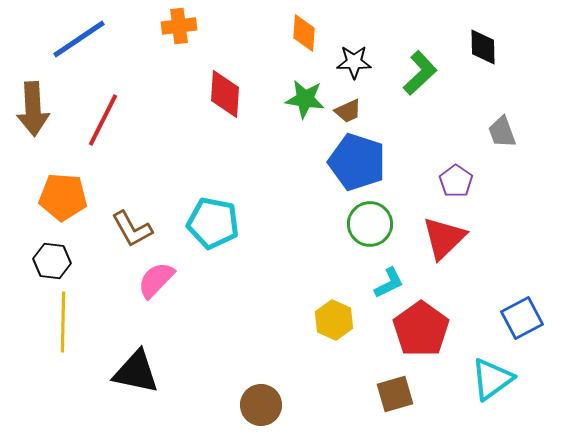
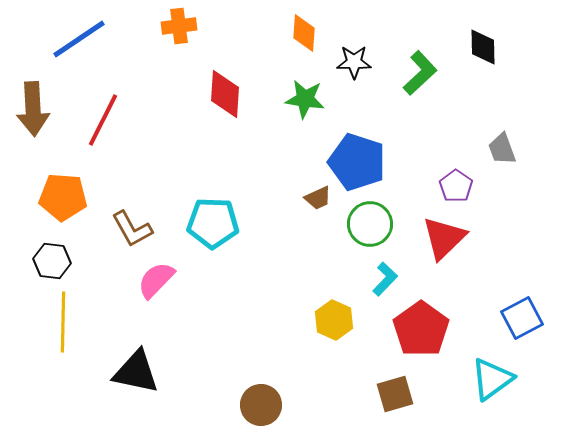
brown trapezoid: moved 30 px left, 87 px down
gray trapezoid: moved 17 px down
purple pentagon: moved 5 px down
cyan pentagon: rotated 9 degrees counterclockwise
cyan L-shape: moved 4 px left, 4 px up; rotated 20 degrees counterclockwise
